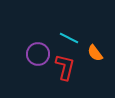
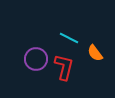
purple circle: moved 2 px left, 5 px down
red L-shape: moved 1 px left
